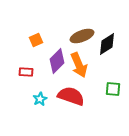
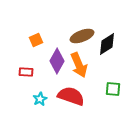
purple diamond: rotated 15 degrees counterclockwise
